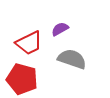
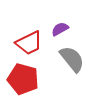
gray semicircle: rotated 32 degrees clockwise
red pentagon: moved 1 px right
